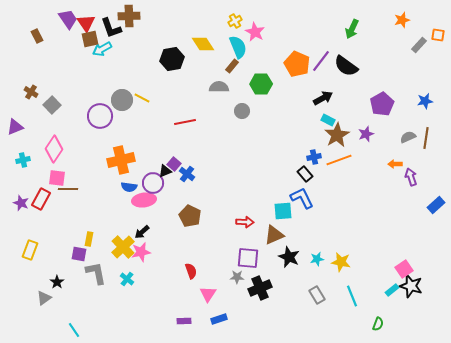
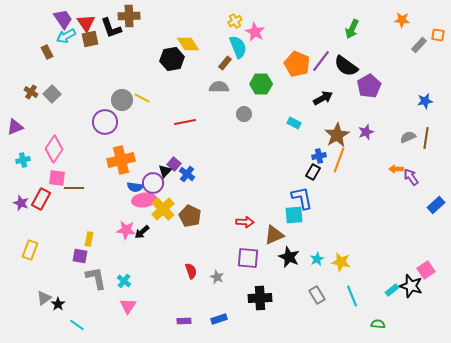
purple trapezoid at (68, 19): moved 5 px left
orange star at (402, 20): rotated 21 degrees clockwise
brown rectangle at (37, 36): moved 10 px right, 16 px down
yellow diamond at (203, 44): moved 15 px left
cyan arrow at (102, 49): moved 36 px left, 13 px up
brown rectangle at (232, 66): moved 7 px left, 3 px up
purple pentagon at (382, 104): moved 13 px left, 18 px up
gray square at (52, 105): moved 11 px up
gray circle at (242, 111): moved 2 px right, 3 px down
purple circle at (100, 116): moved 5 px right, 6 px down
cyan rectangle at (328, 120): moved 34 px left, 3 px down
purple star at (366, 134): moved 2 px up
blue cross at (314, 157): moved 5 px right, 1 px up
orange line at (339, 160): rotated 50 degrees counterclockwise
orange arrow at (395, 164): moved 1 px right, 5 px down
black triangle at (165, 171): rotated 24 degrees counterclockwise
black rectangle at (305, 174): moved 8 px right, 2 px up; rotated 70 degrees clockwise
purple arrow at (411, 177): rotated 18 degrees counterclockwise
blue semicircle at (129, 187): moved 6 px right
brown line at (68, 189): moved 6 px right, 1 px up
blue L-shape at (302, 198): rotated 15 degrees clockwise
cyan square at (283, 211): moved 11 px right, 4 px down
yellow cross at (123, 247): moved 40 px right, 38 px up
pink star at (141, 252): moved 15 px left, 22 px up; rotated 18 degrees clockwise
purple square at (79, 254): moved 1 px right, 2 px down
cyan star at (317, 259): rotated 16 degrees counterclockwise
pink square at (404, 269): moved 22 px right, 1 px down
gray L-shape at (96, 273): moved 5 px down
gray star at (237, 277): moved 20 px left; rotated 24 degrees clockwise
cyan cross at (127, 279): moved 3 px left, 2 px down
black star at (57, 282): moved 1 px right, 22 px down
black cross at (260, 288): moved 10 px down; rotated 20 degrees clockwise
pink triangle at (208, 294): moved 80 px left, 12 px down
green semicircle at (378, 324): rotated 104 degrees counterclockwise
cyan line at (74, 330): moved 3 px right, 5 px up; rotated 21 degrees counterclockwise
